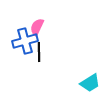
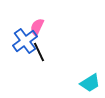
blue cross: rotated 20 degrees counterclockwise
black line: rotated 24 degrees counterclockwise
